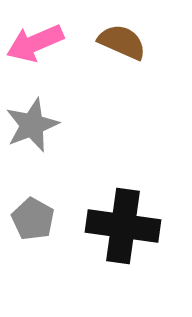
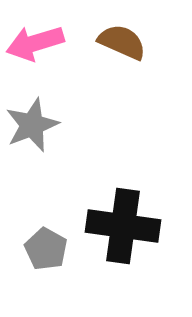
pink arrow: rotated 6 degrees clockwise
gray pentagon: moved 13 px right, 30 px down
